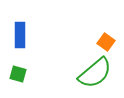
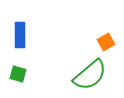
orange square: rotated 24 degrees clockwise
green semicircle: moved 5 px left, 2 px down
